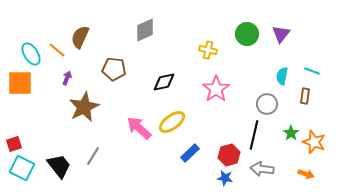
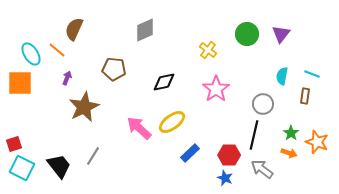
brown semicircle: moved 6 px left, 8 px up
yellow cross: rotated 24 degrees clockwise
cyan line: moved 3 px down
gray circle: moved 4 px left
orange star: moved 3 px right
red hexagon: rotated 15 degrees clockwise
gray arrow: rotated 30 degrees clockwise
orange arrow: moved 17 px left, 21 px up
blue star: rotated 14 degrees clockwise
